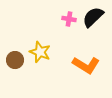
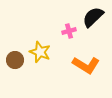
pink cross: moved 12 px down; rotated 24 degrees counterclockwise
